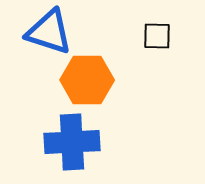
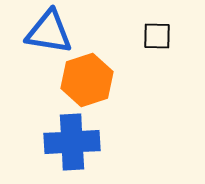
blue triangle: rotated 9 degrees counterclockwise
orange hexagon: rotated 18 degrees counterclockwise
